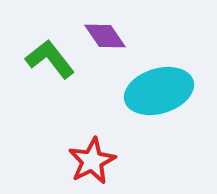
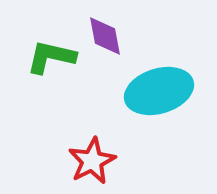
purple diamond: rotated 24 degrees clockwise
green L-shape: moved 1 px right, 2 px up; rotated 39 degrees counterclockwise
